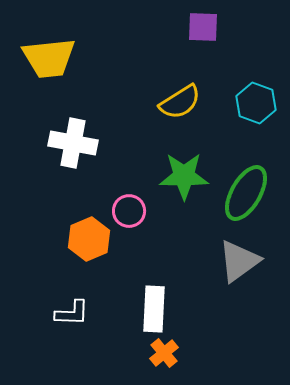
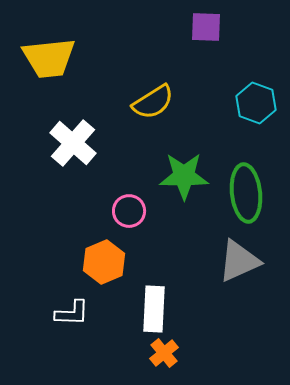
purple square: moved 3 px right
yellow semicircle: moved 27 px left
white cross: rotated 30 degrees clockwise
green ellipse: rotated 36 degrees counterclockwise
orange hexagon: moved 15 px right, 23 px down
gray triangle: rotated 12 degrees clockwise
